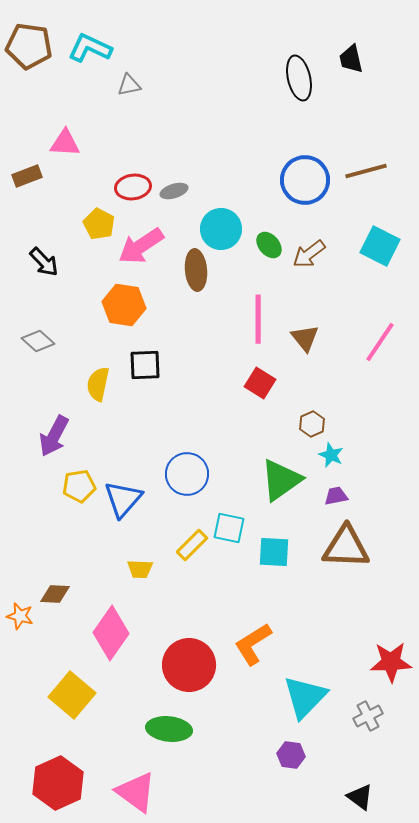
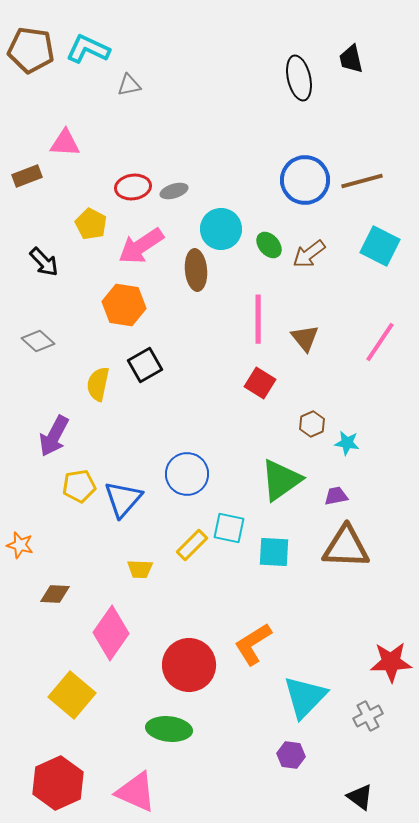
brown pentagon at (29, 46): moved 2 px right, 4 px down
cyan L-shape at (90, 48): moved 2 px left, 1 px down
brown line at (366, 171): moved 4 px left, 10 px down
yellow pentagon at (99, 224): moved 8 px left
black square at (145, 365): rotated 28 degrees counterclockwise
cyan star at (331, 455): moved 16 px right, 12 px up; rotated 15 degrees counterclockwise
orange star at (20, 616): moved 71 px up
pink triangle at (136, 792): rotated 12 degrees counterclockwise
